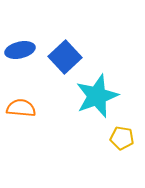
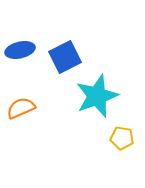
blue square: rotated 16 degrees clockwise
orange semicircle: rotated 28 degrees counterclockwise
